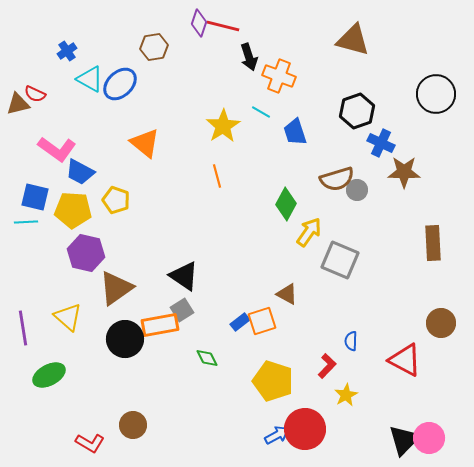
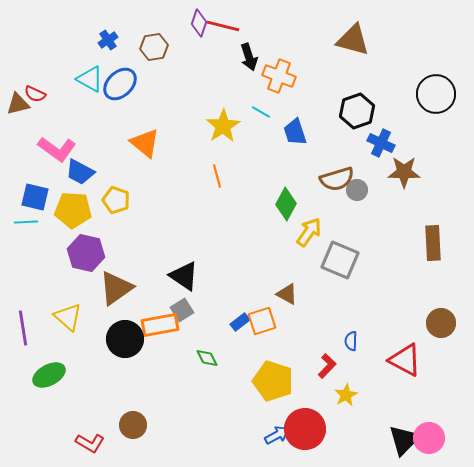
blue cross at (67, 51): moved 41 px right, 11 px up
